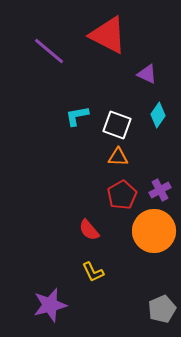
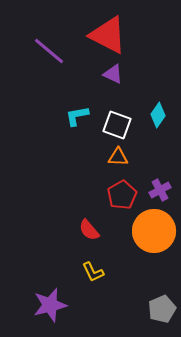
purple triangle: moved 34 px left
